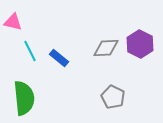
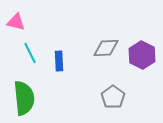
pink triangle: moved 3 px right
purple hexagon: moved 2 px right, 11 px down
cyan line: moved 2 px down
blue rectangle: moved 3 px down; rotated 48 degrees clockwise
gray pentagon: rotated 10 degrees clockwise
